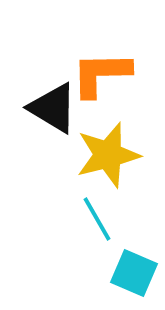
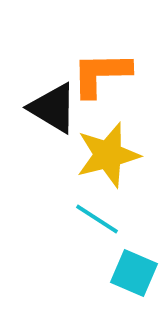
cyan line: rotated 27 degrees counterclockwise
